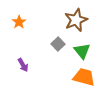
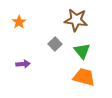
brown star: rotated 30 degrees clockwise
gray square: moved 3 px left
purple arrow: moved 1 px up; rotated 64 degrees counterclockwise
